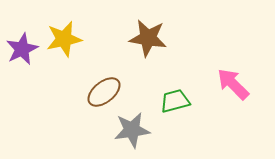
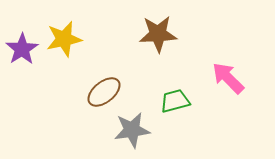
brown star: moved 10 px right, 4 px up; rotated 12 degrees counterclockwise
purple star: rotated 8 degrees counterclockwise
pink arrow: moved 5 px left, 6 px up
